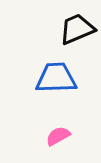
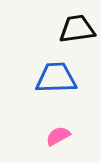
black trapezoid: rotated 15 degrees clockwise
